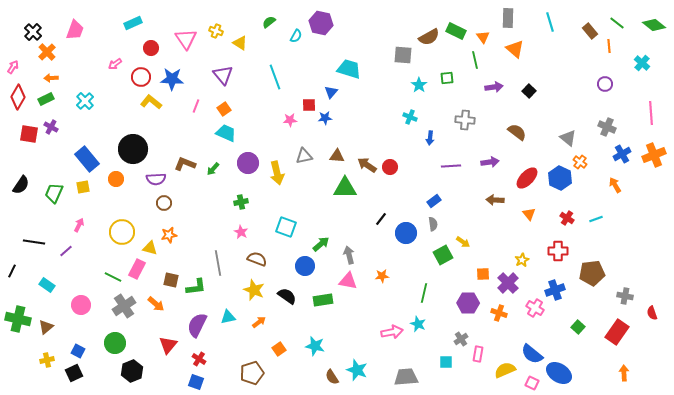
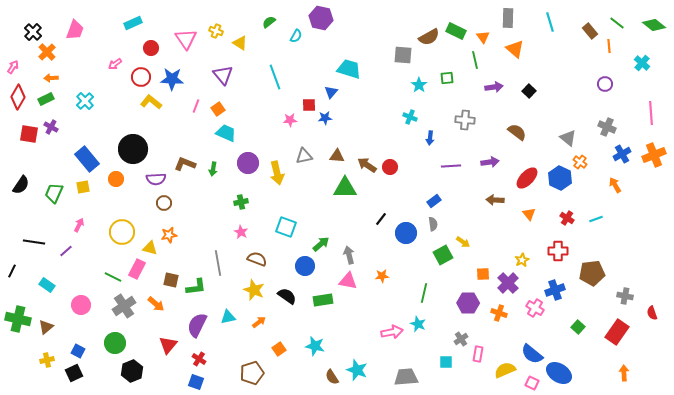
purple hexagon at (321, 23): moved 5 px up
orange square at (224, 109): moved 6 px left
green arrow at (213, 169): rotated 32 degrees counterclockwise
